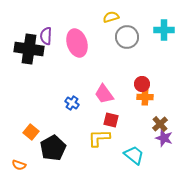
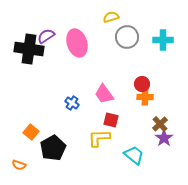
cyan cross: moved 1 px left, 10 px down
purple semicircle: rotated 54 degrees clockwise
purple star: rotated 18 degrees clockwise
